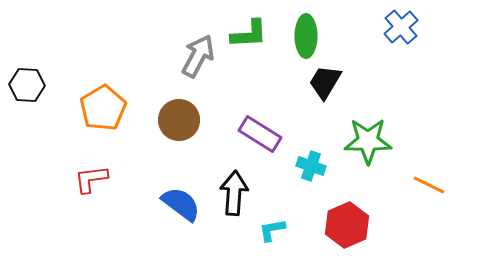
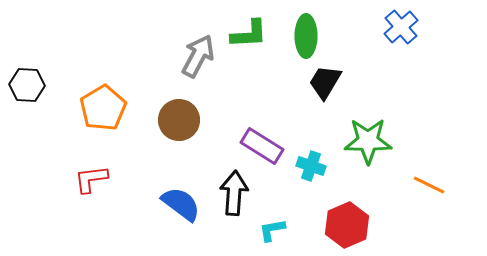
purple rectangle: moved 2 px right, 12 px down
